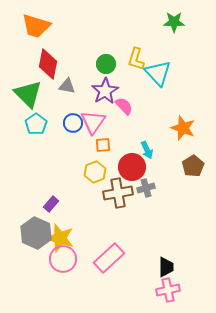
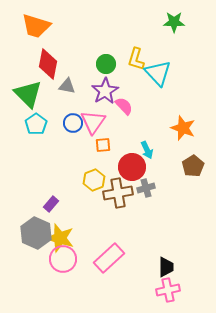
yellow hexagon: moved 1 px left, 8 px down
